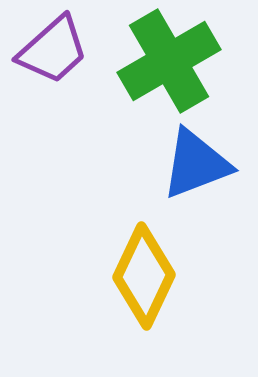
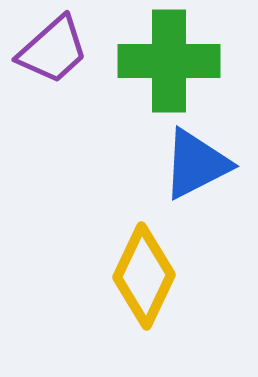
green cross: rotated 30 degrees clockwise
blue triangle: rotated 6 degrees counterclockwise
